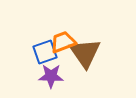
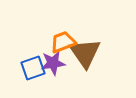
blue square: moved 12 px left, 16 px down
purple star: moved 2 px right, 13 px up; rotated 10 degrees counterclockwise
